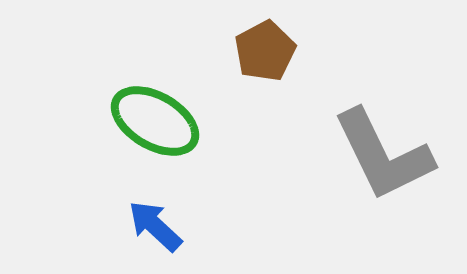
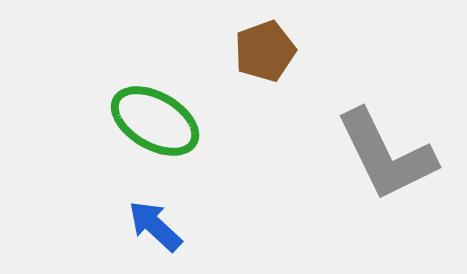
brown pentagon: rotated 8 degrees clockwise
gray L-shape: moved 3 px right
